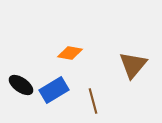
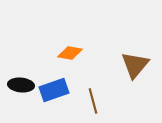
brown triangle: moved 2 px right
black ellipse: rotated 30 degrees counterclockwise
blue rectangle: rotated 12 degrees clockwise
